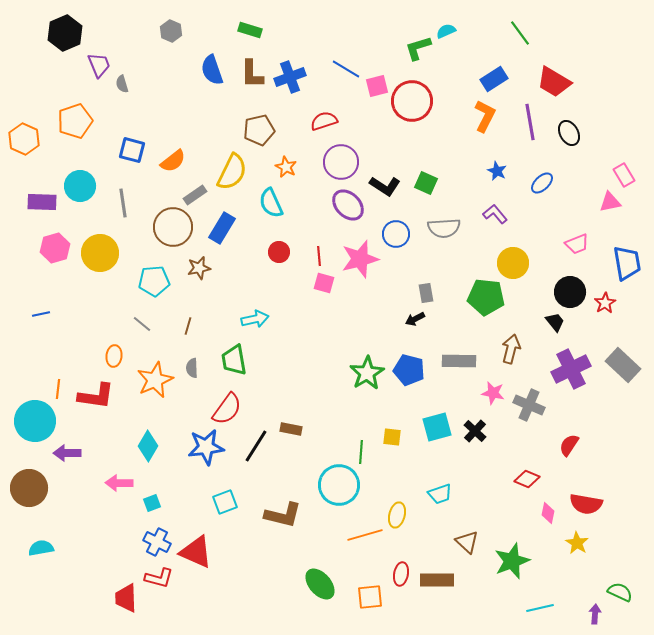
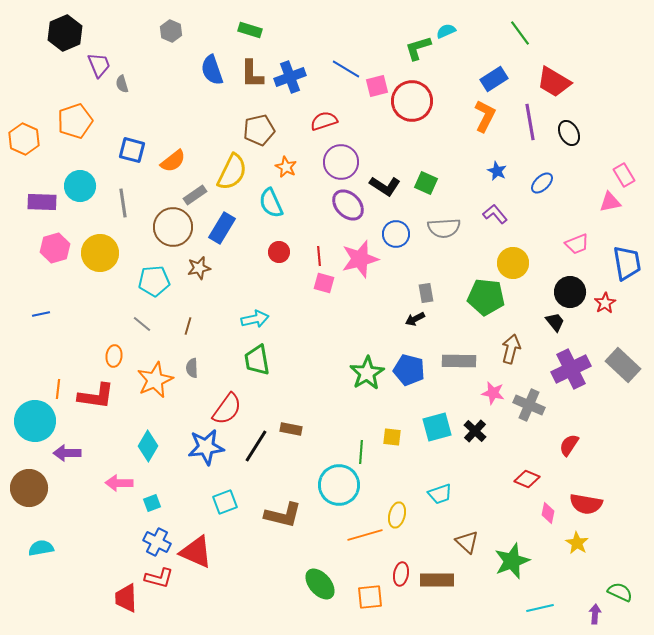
green trapezoid at (234, 360): moved 23 px right
